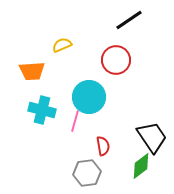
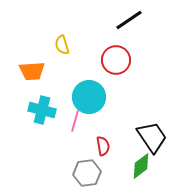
yellow semicircle: rotated 84 degrees counterclockwise
